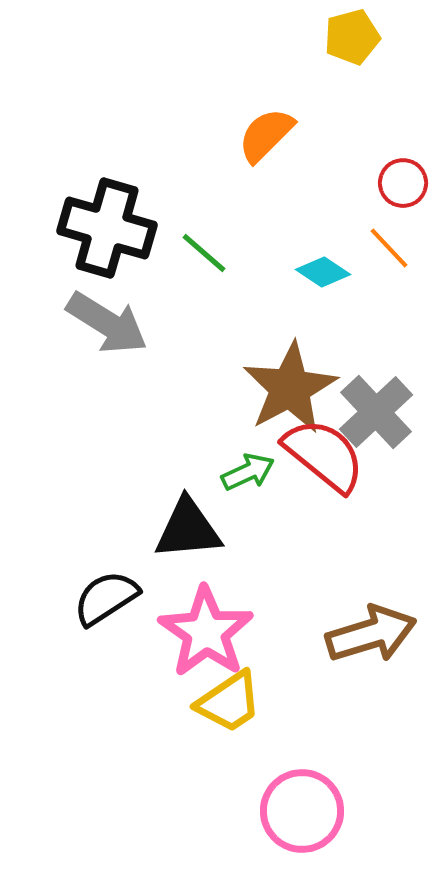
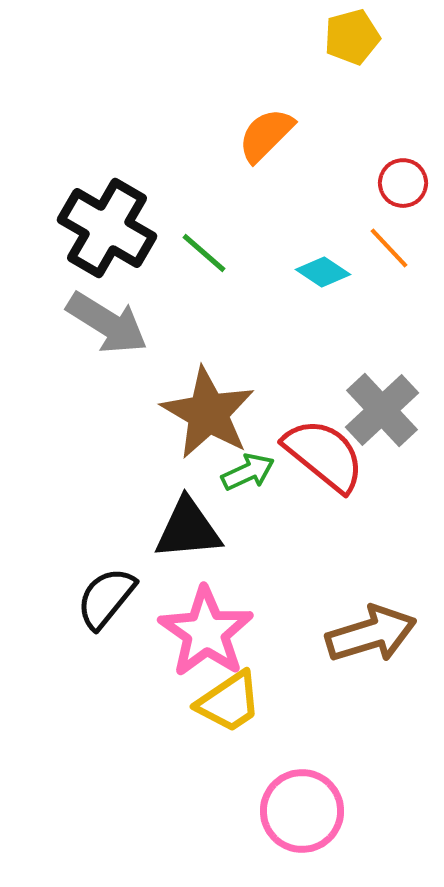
black cross: rotated 14 degrees clockwise
brown star: moved 82 px left, 25 px down; rotated 14 degrees counterclockwise
gray cross: moved 6 px right, 2 px up
black semicircle: rotated 18 degrees counterclockwise
